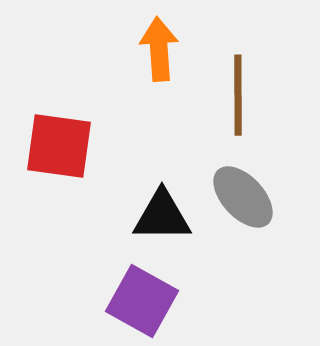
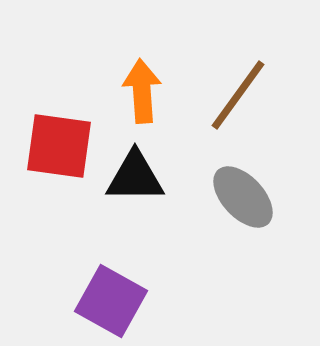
orange arrow: moved 17 px left, 42 px down
brown line: rotated 36 degrees clockwise
black triangle: moved 27 px left, 39 px up
purple square: moved 31 px left
